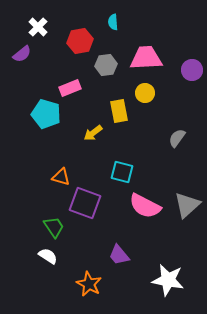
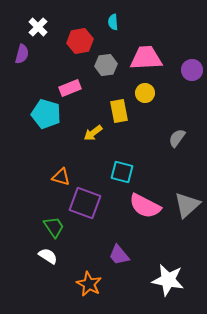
purple semicircle: rotated 36 degrees counterclockwise
